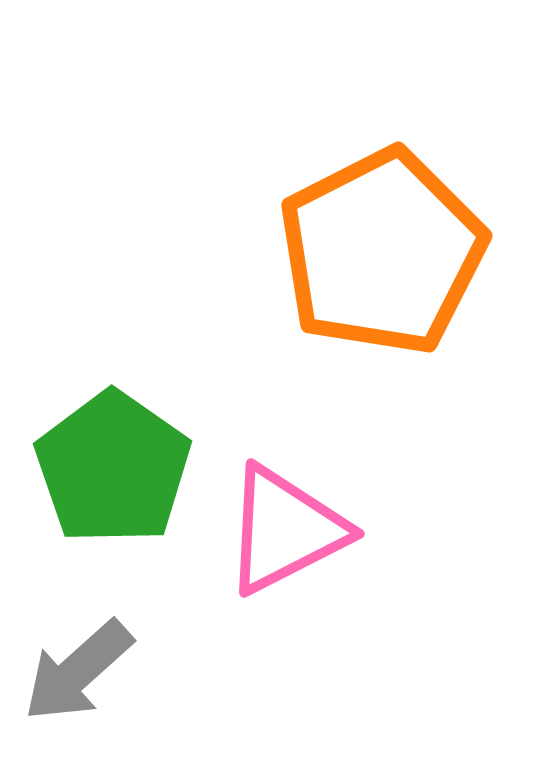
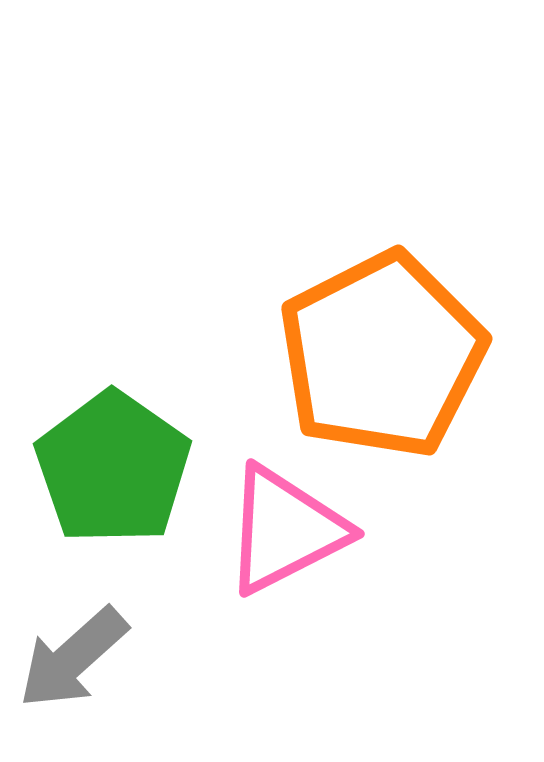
orange pentagon: moved 103 px down
gray arrow: moved 5 px left, 13 px up
